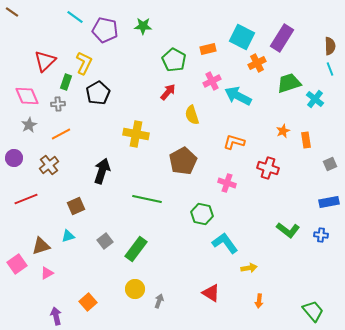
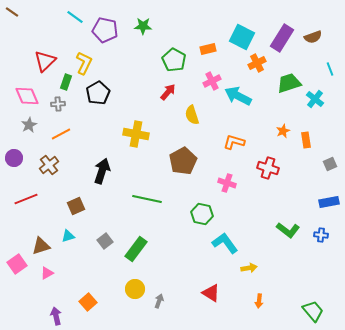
brown semicircle at (330, 46): moved 17 px left, 9 px up; rotated 72 degrees clockwise
